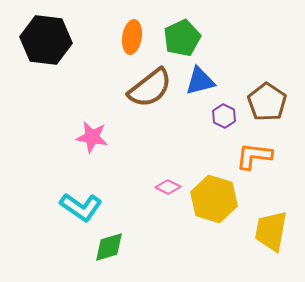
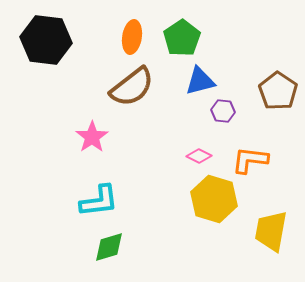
green pentagon: rotated 9 degrees counterclockwise
brown semicircle: moved 18 px left, 1 px up
brown pentagon: moved 11 px right, 11 px up
purple hexagon: moved 1 px left, 5 px up; rotated 20 degrees counterclockwise
pink star: rotated 28 degrees clockwise
orange L-shape: moved 4 px left, 4 px down
pink diamond: moved 31 px right, 31 px up
cyan L-shape: moved 18 px right, 6 px up; rotated 42 degrees counterclockwise
